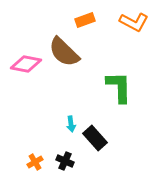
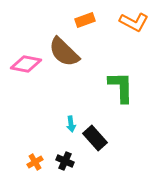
green L-shape: moved 2 px right
